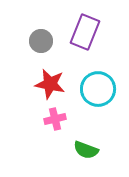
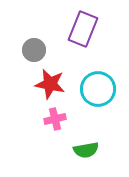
purple rectangle: moved 2 px left, 3 px up
gray circle: moved 7 px left, 9 px down
green semicircle: rotated 30 degrees counterclockwise
